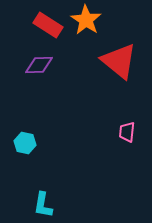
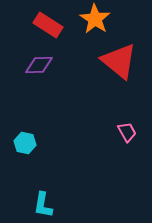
orange star: moved 9 px right, 1 px up
pink trapezoid: rotated 145 degrees clockwise
